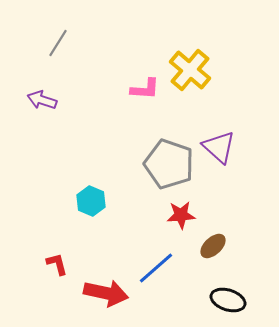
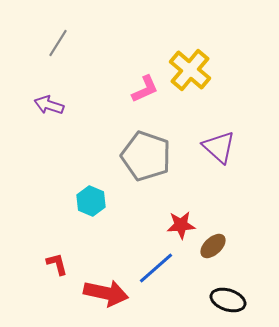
pink L-shape: rotated 28 degrees counterclockwise
purple arrow: moved 7 px right, 5 px down
gray pentagon: moved 23 px left, 8 px up
red star: moved 10 px down
